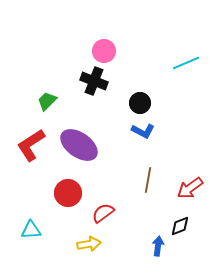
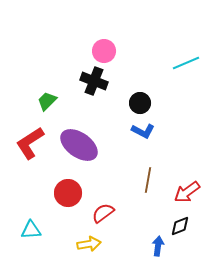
red L-shape: moved 1 px left, 2 px up
red arrow: moved 3 px left, 4 px down
